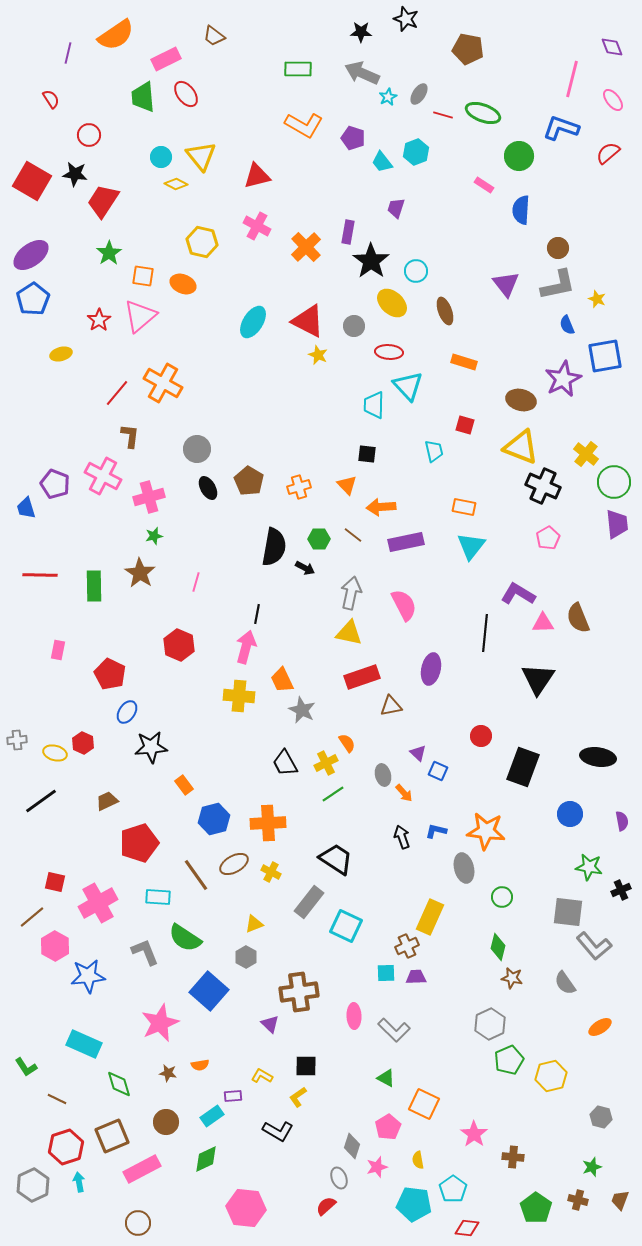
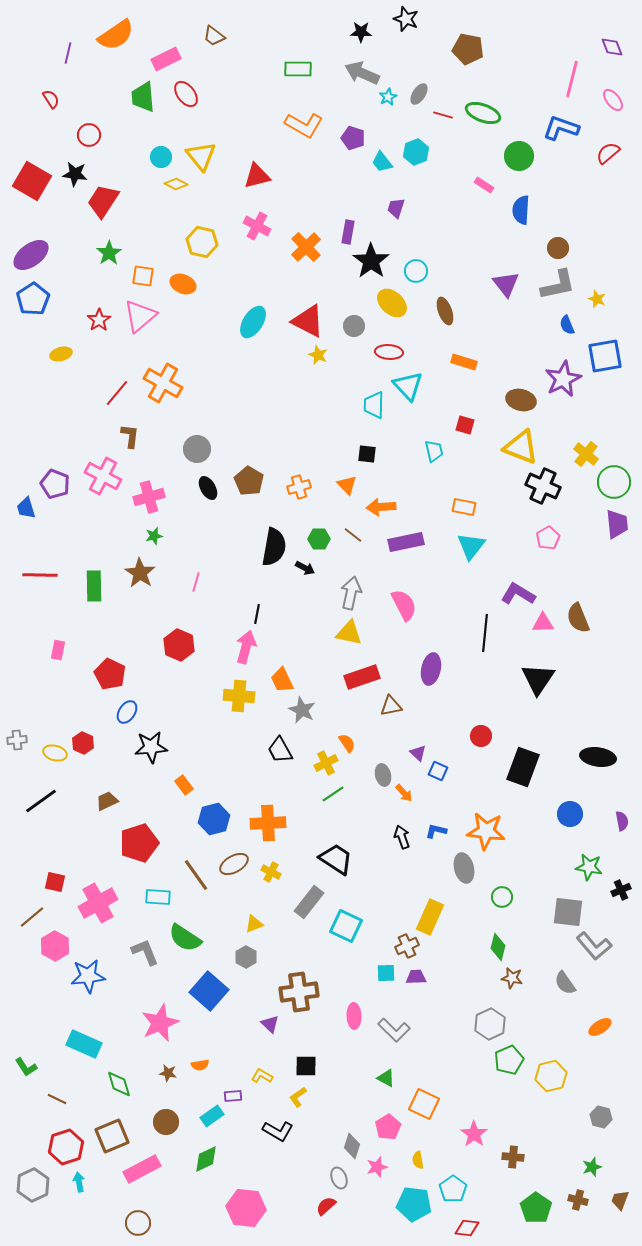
black trapezoid at (285, 763): moved 5 px left, 13 px up
